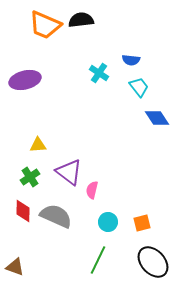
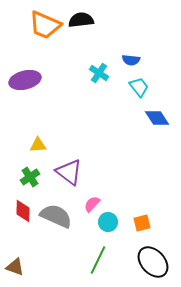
pink semicircle: moved 14 px down; rotated 30 degrees clockwise
